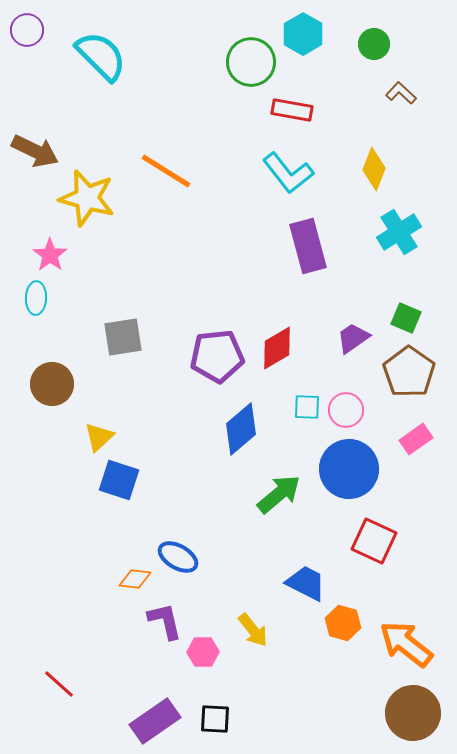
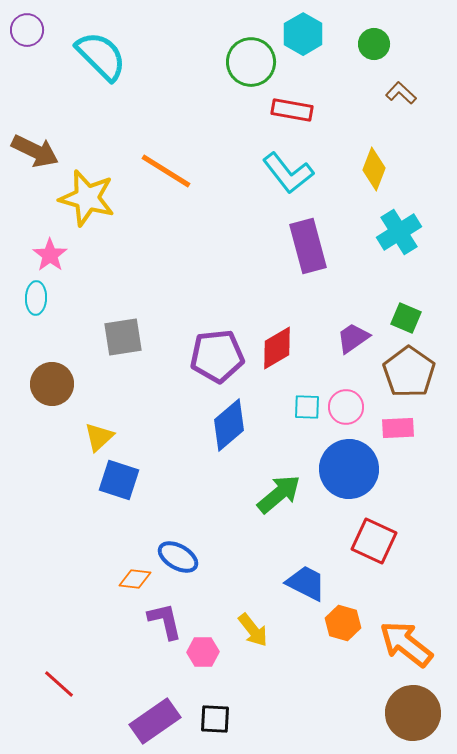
pink circle at (346, 410): moved 3 px up
blue diamond at (241, 429): moved 12 px left, 4 px up
pink rectangle at (416, 439): moved 18 px left, 11 px up; rotated 32 degrees clockwise
